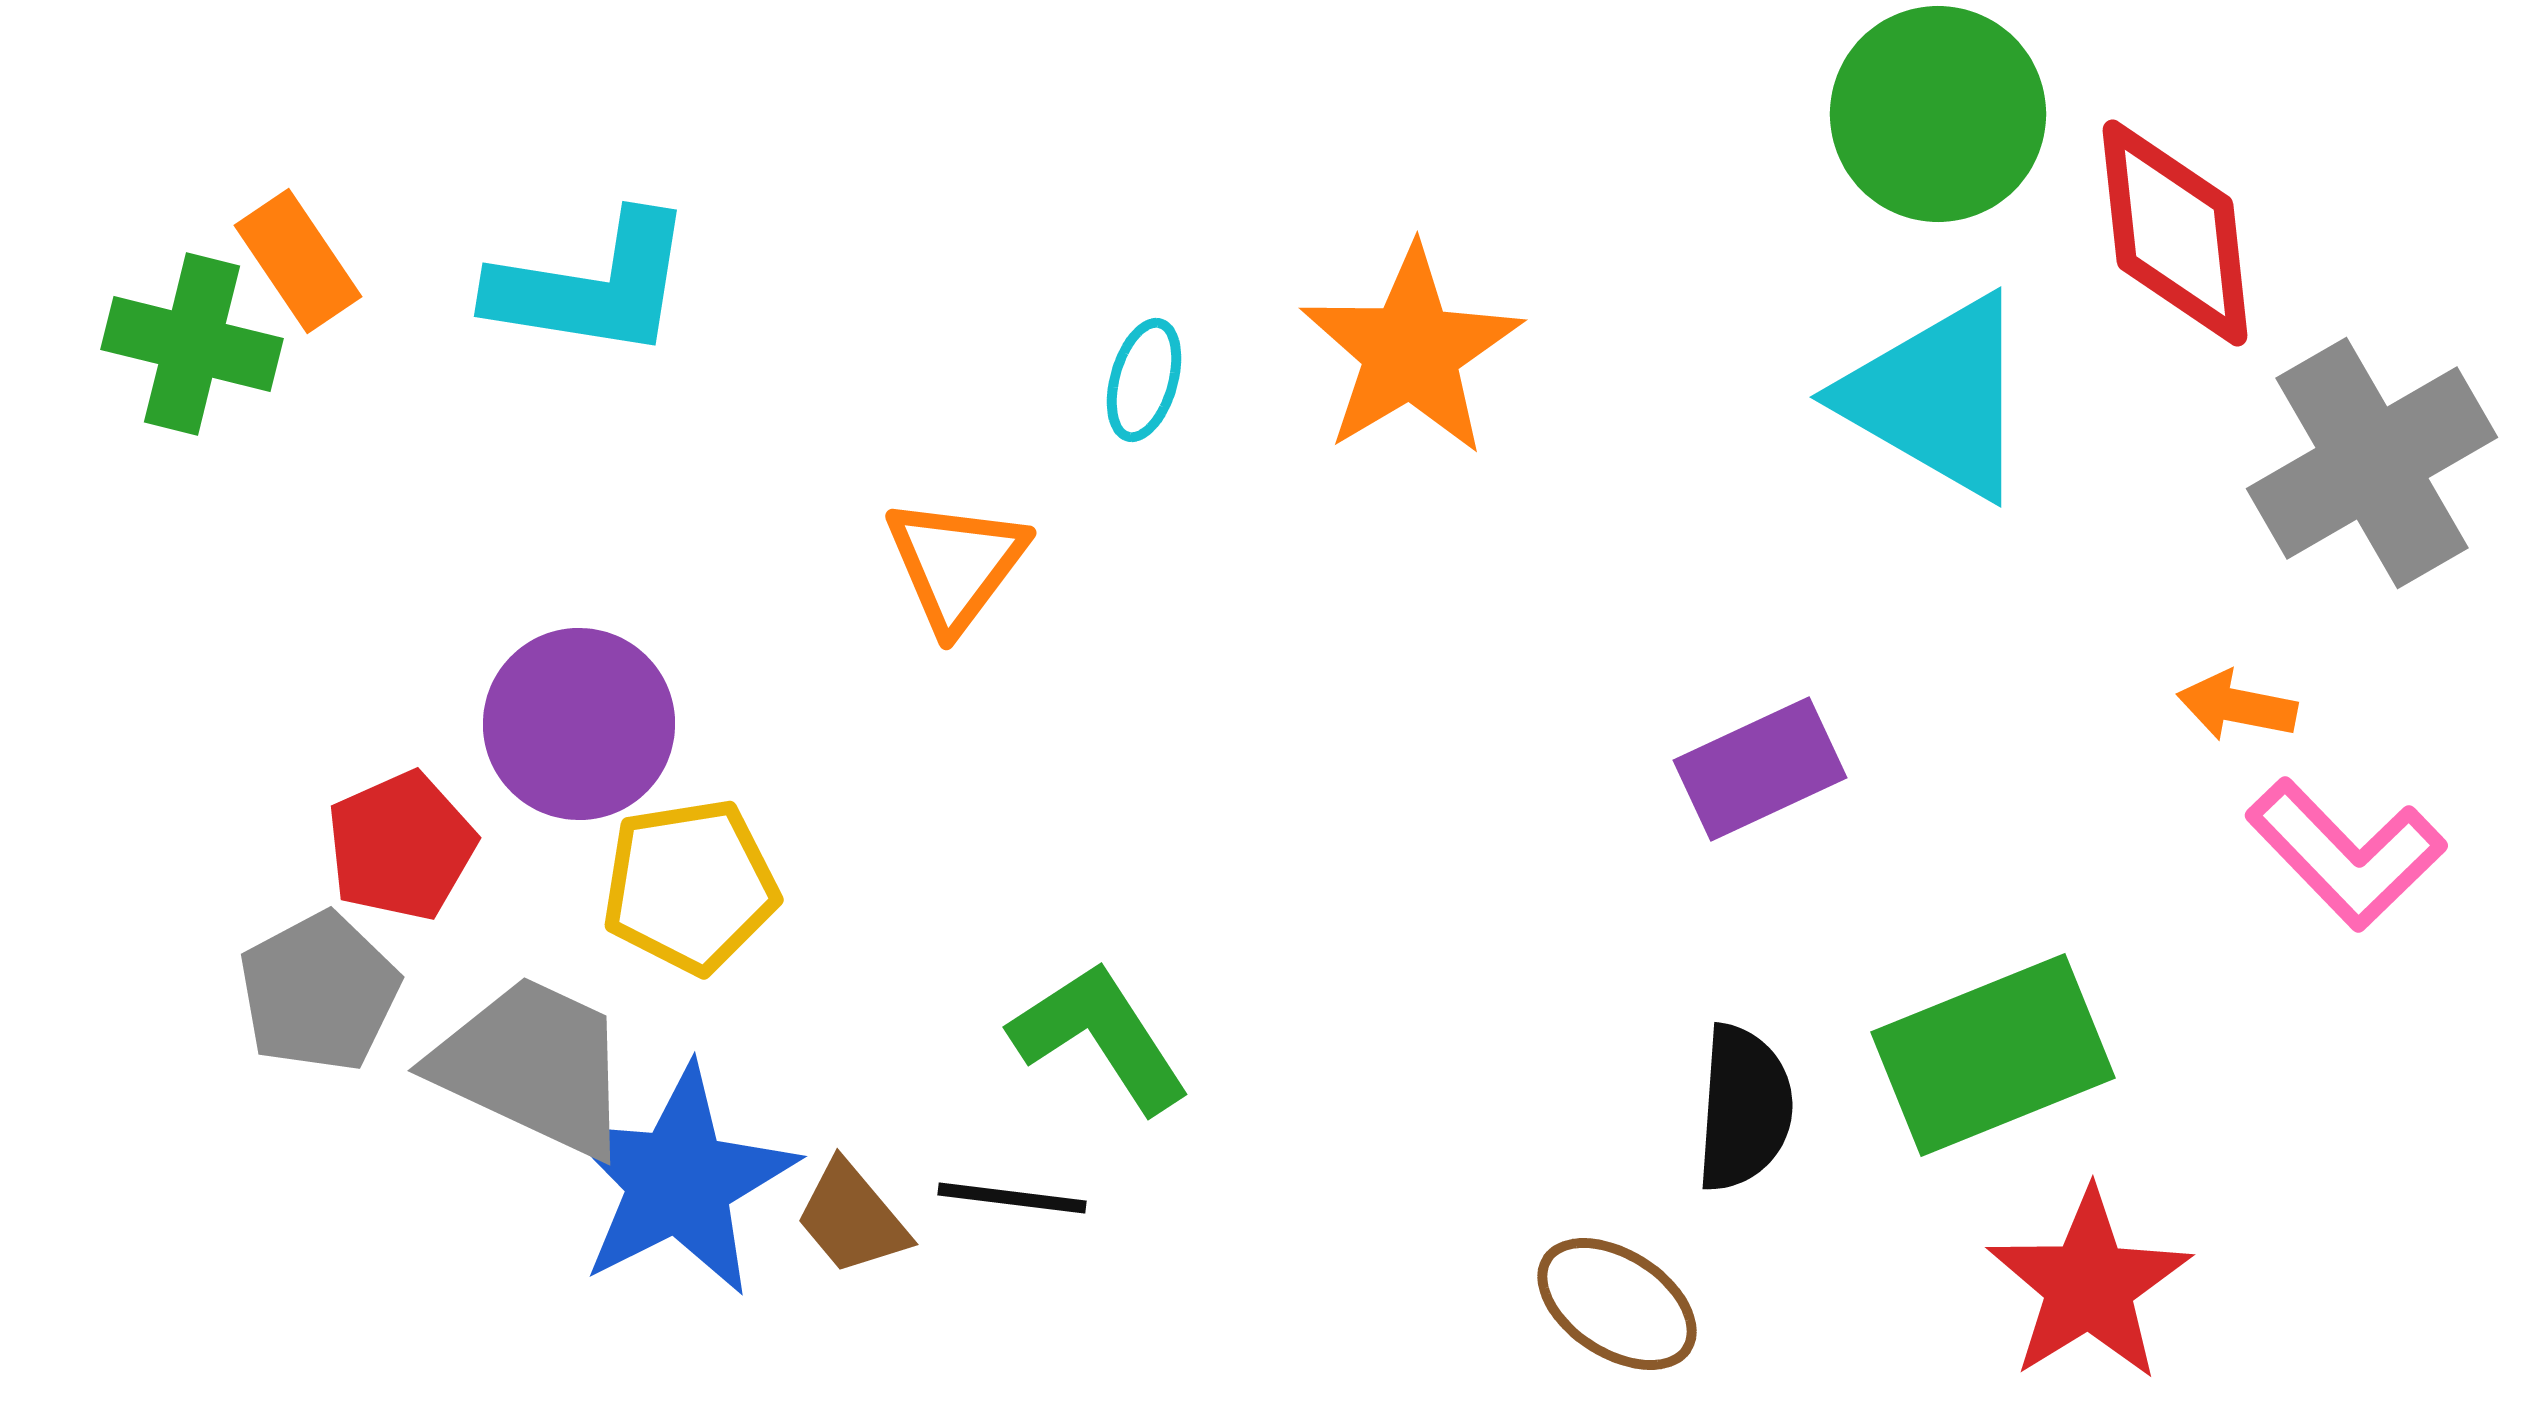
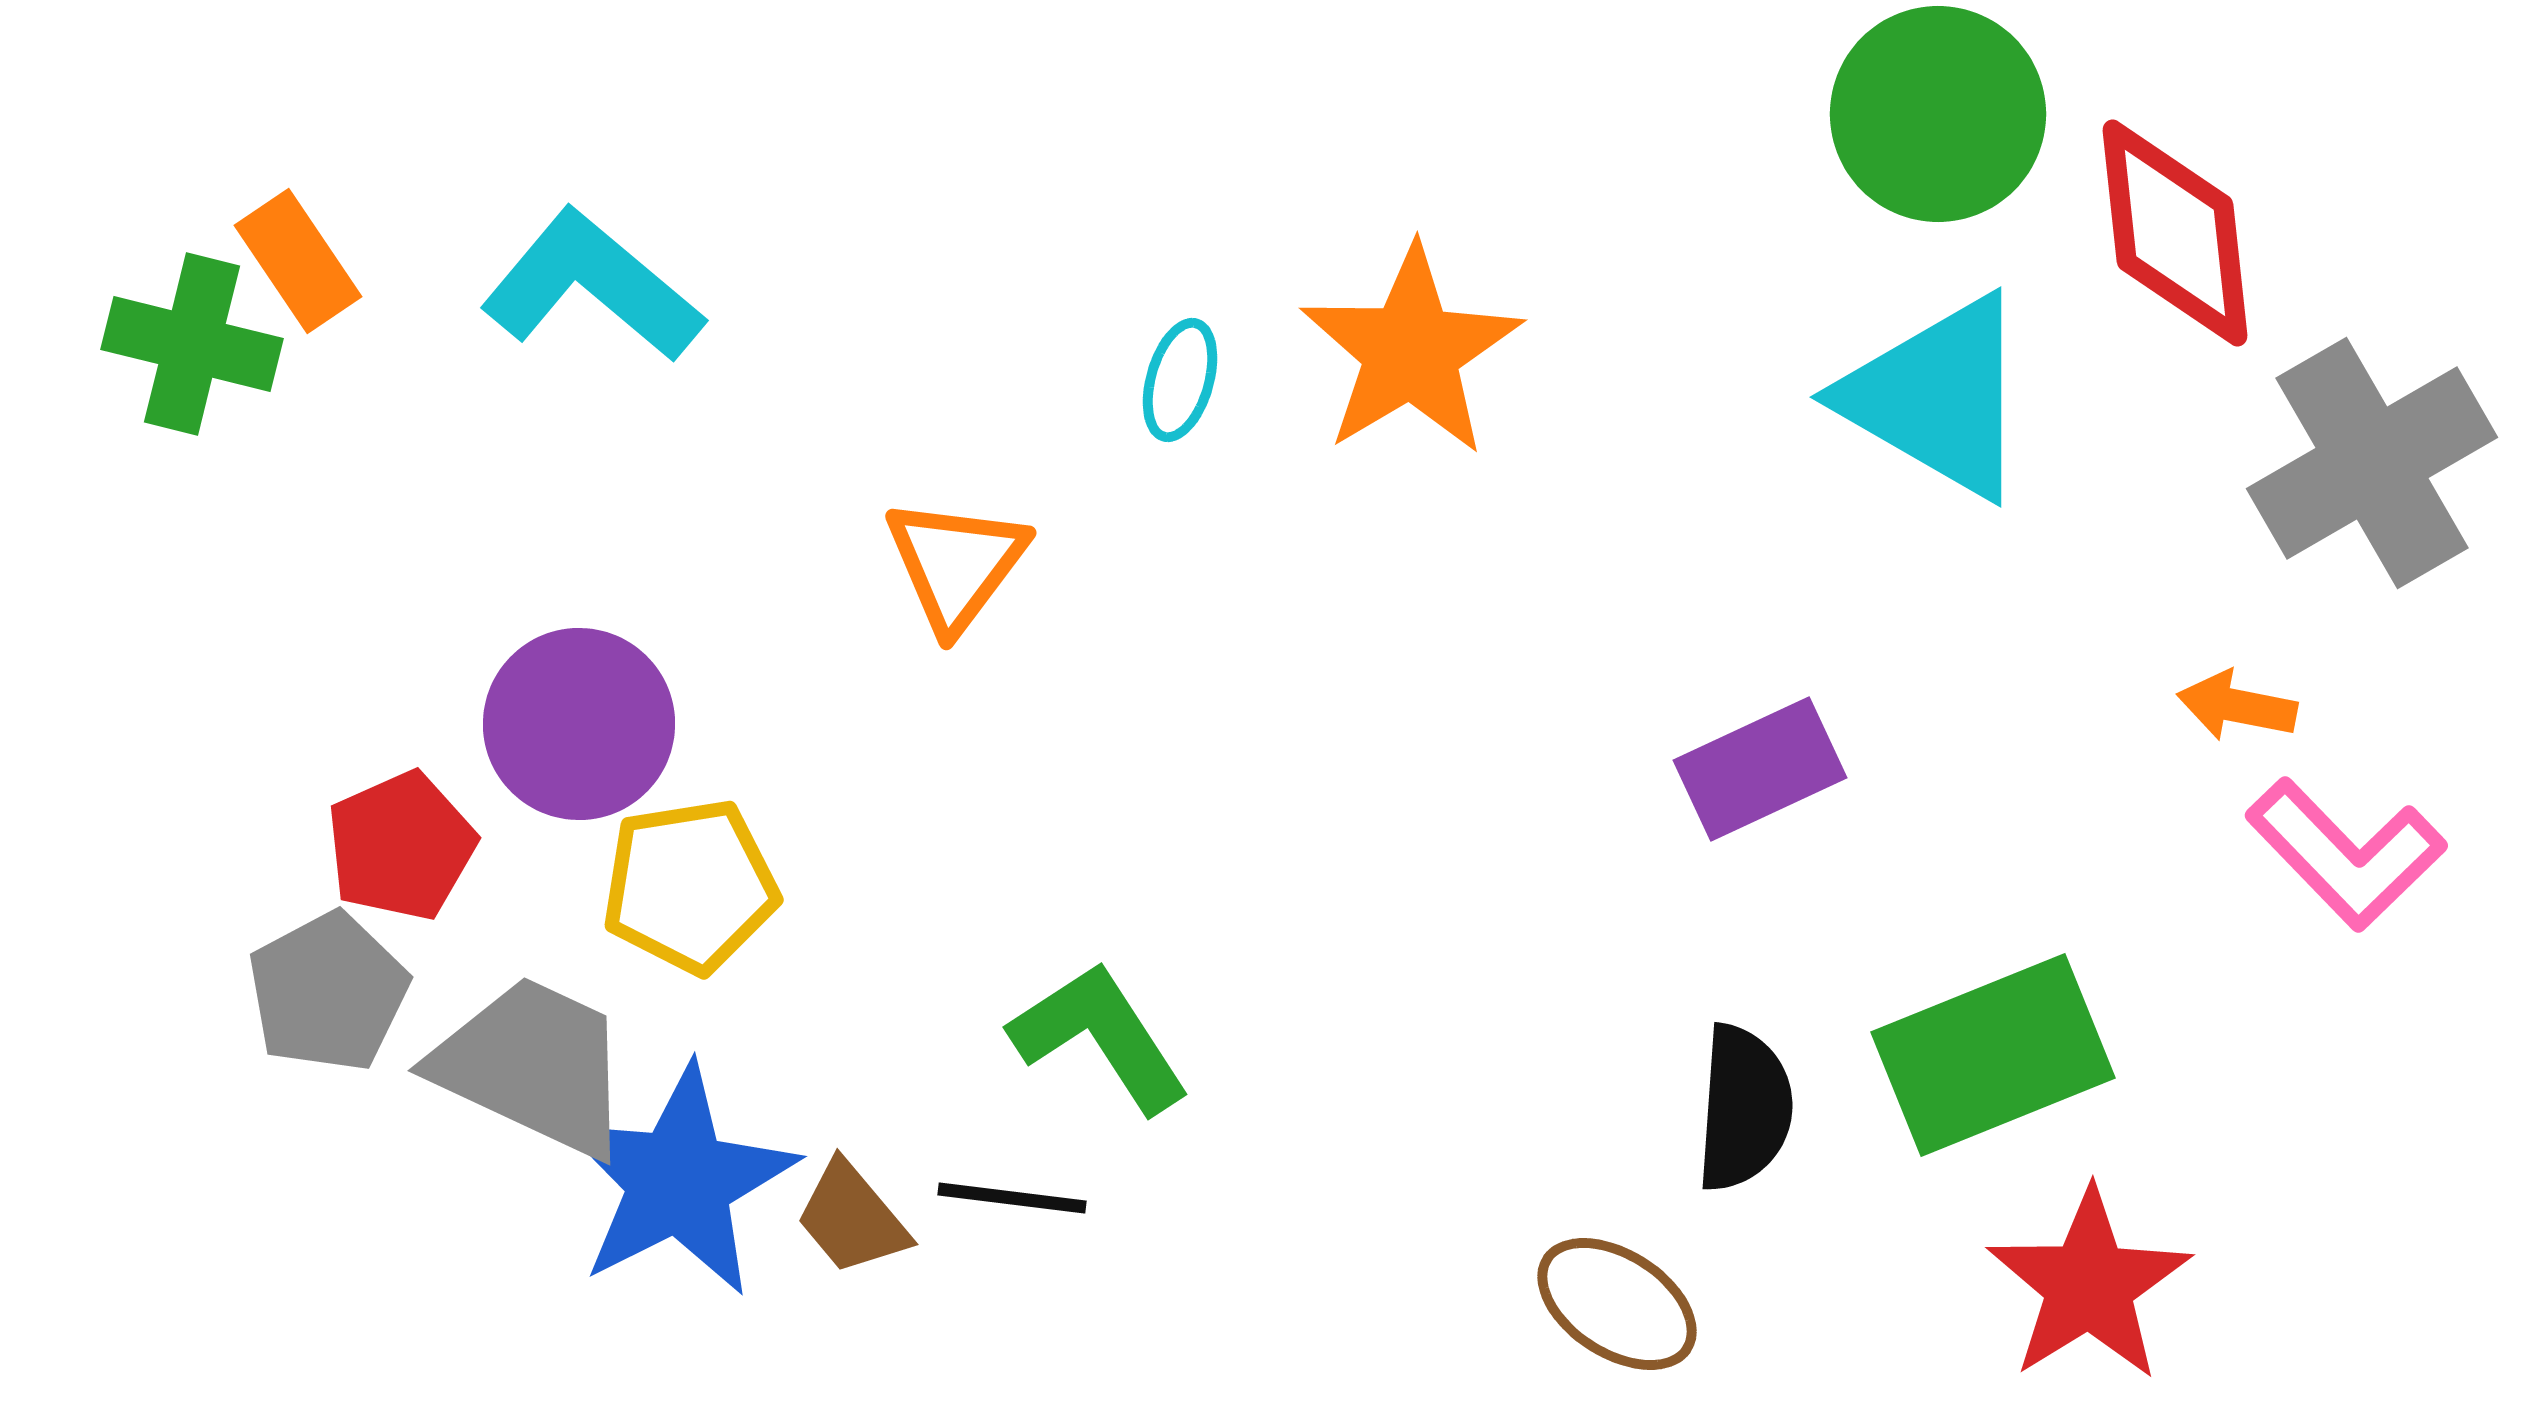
cyan L-shape: rotated 149 degrees counterclockwise
cyan ellipse: moved 36 px right
gray pentagon: moved 9 px right
